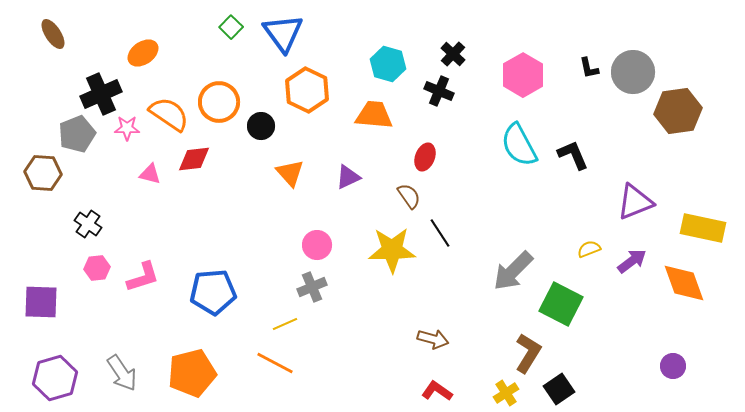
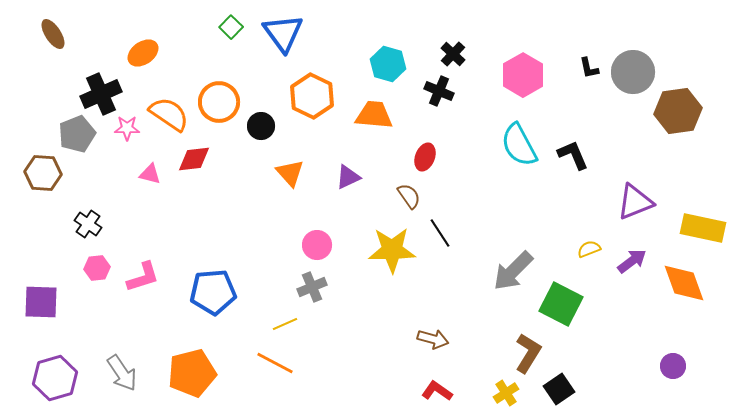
orange hexagon at (307, 90): moved 5 px right, 6 px down
